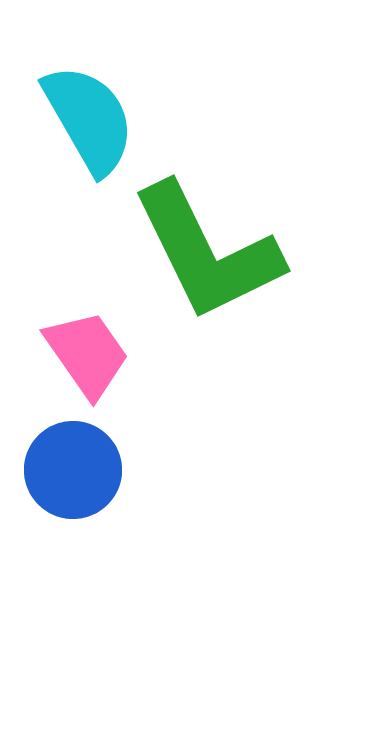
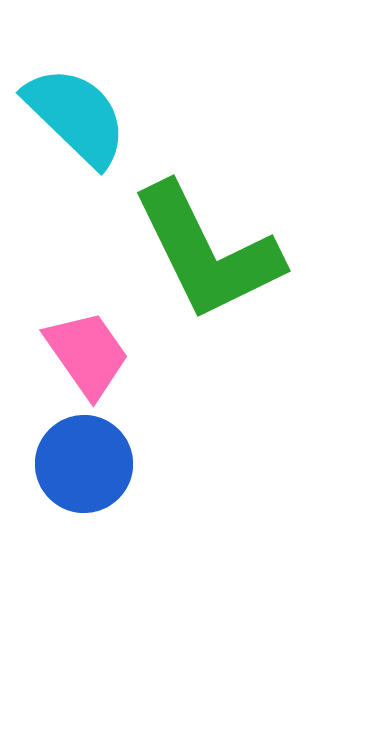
cyan semicircle: moved 13 px left, 3 px up; rotated 16 degrees counterclockwise
blue circle: moved 11 px right, 6 px up
